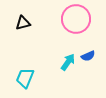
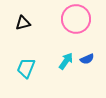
blue semicircle: moved 1 px left, 3 px down
cyan arrow: moved 2 px left, 1 px up
cyan trapezoid: moved 1 px right, 10 px up
